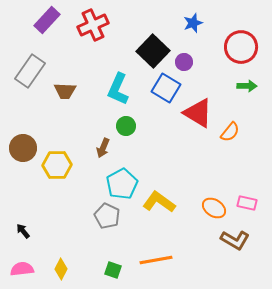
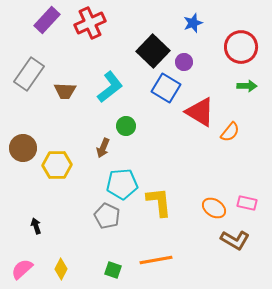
red cross: moved 3 px left, 2 px up
gray rectangle: moved 1 px left, 3 px down
cyan L-shape: moved 8 px left, 2 px up; rotated 152 degrees counterclockwise
red triangle: moved 2 px right, 1 px up
cyan pentagon: rotated 24 degrees clockwise
yellow L-shape: rotated 48 degrees clockwise
black arrow: moved 13 px right, 5 px up; rotated 21 degrees clockwise
pink semicircle: rotated 35 degrees counterclockwise
